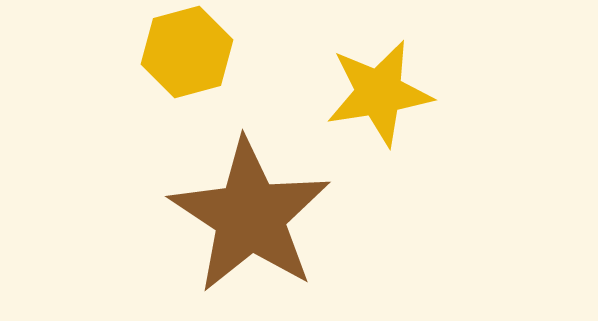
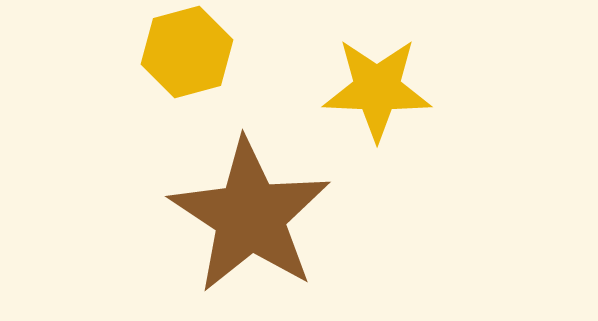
yellow star: moved 2 px left, 4 px up; rotated 11 degrees clockwise
